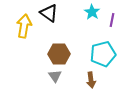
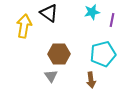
cyan star: rotated 28 degrees clockwise
gray triangle: moved 4 px left
